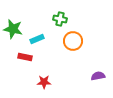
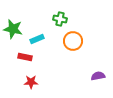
red star: moved 13 px left
